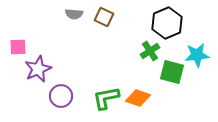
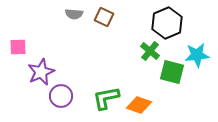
green cross: rotated 18 degrees counterclockwise
purple star: moved 3 px right, 3 px down
orange diamond: moved 1 px right, 7 px down
